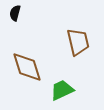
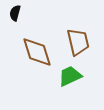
brown diamond: moved 10 px right, 15 px up
green trapezoid: moved 8 px right, 14 px up
